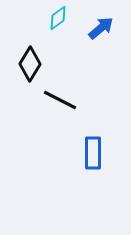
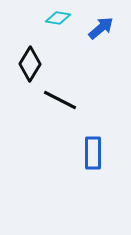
cyan diamond: rotated 45 degrees clockwise
